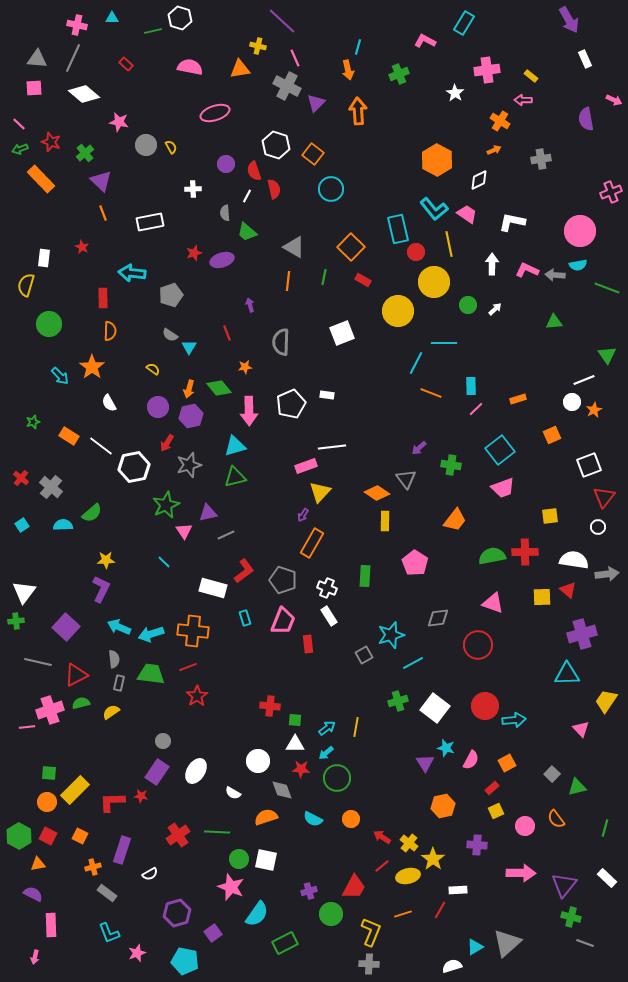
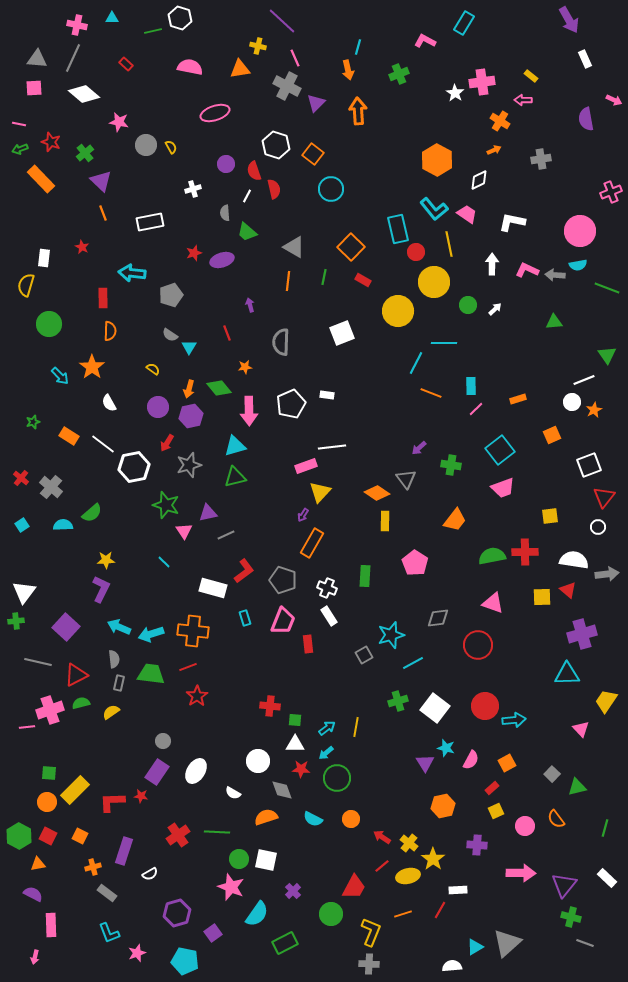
pink cross at (487, 70): moved 5 px left, 12 px down
pink line at (19, 124): rotated 32 degrees counterclockwise
white cross at (193, 189): rotated 14 degrees counterclockwise
white line at (101, 446): moved 2 px right, 2 px up
green star at (166, 505): rotated 28 degrees counterclockwise
purple rectangle at (122, 850): moved 2 px right, 1 px down
purple cross at (309, 891): moved 16 px left; rotated 28 degrees counterclockwise
white semicircle at (452, 966): rotated 12 degrees clockwise
